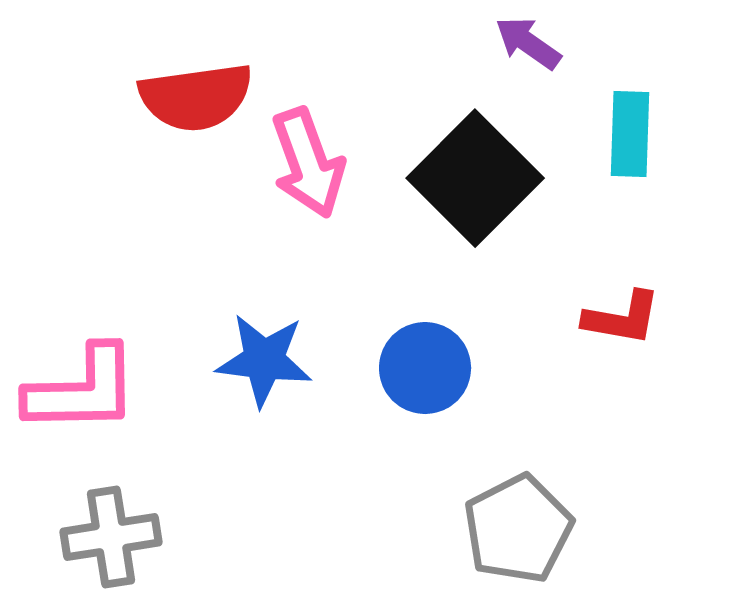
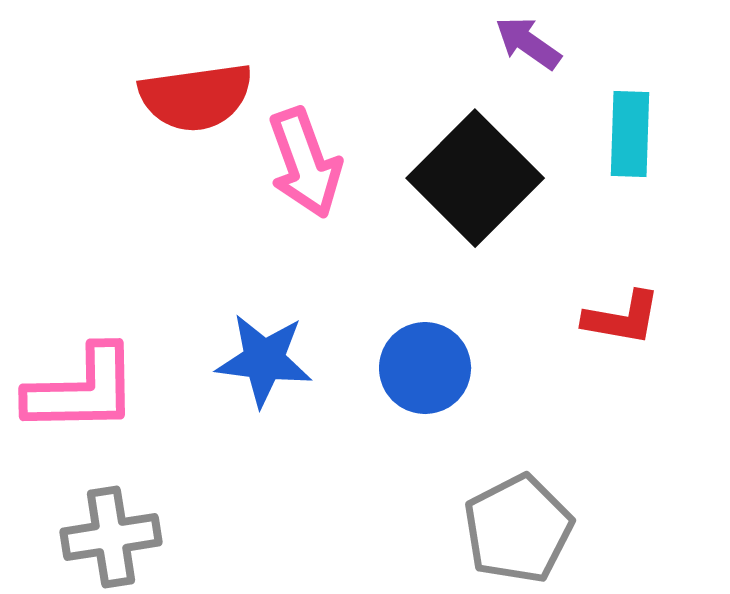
pink arrow: moved 3 px left
